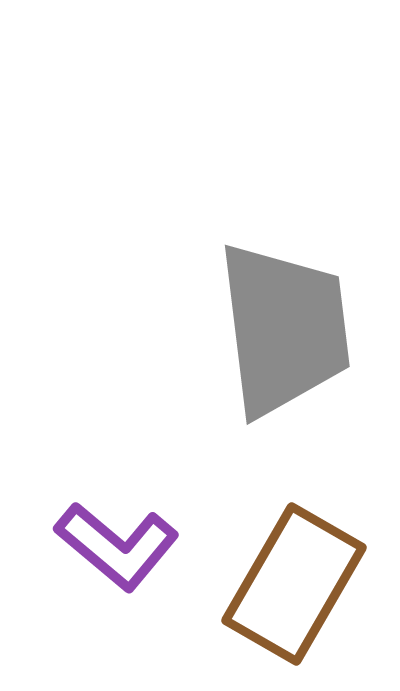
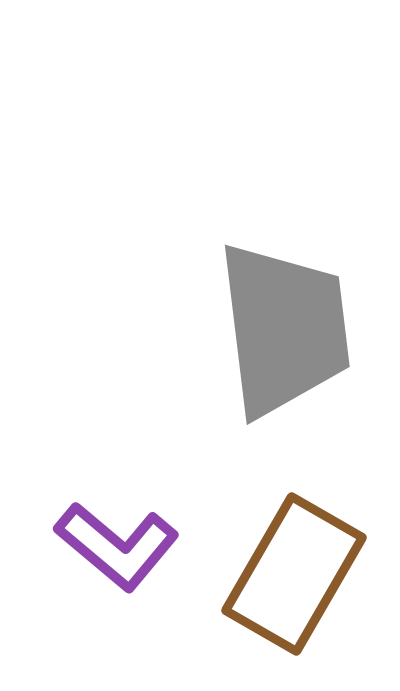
brown rectangle: moved 10 px up
